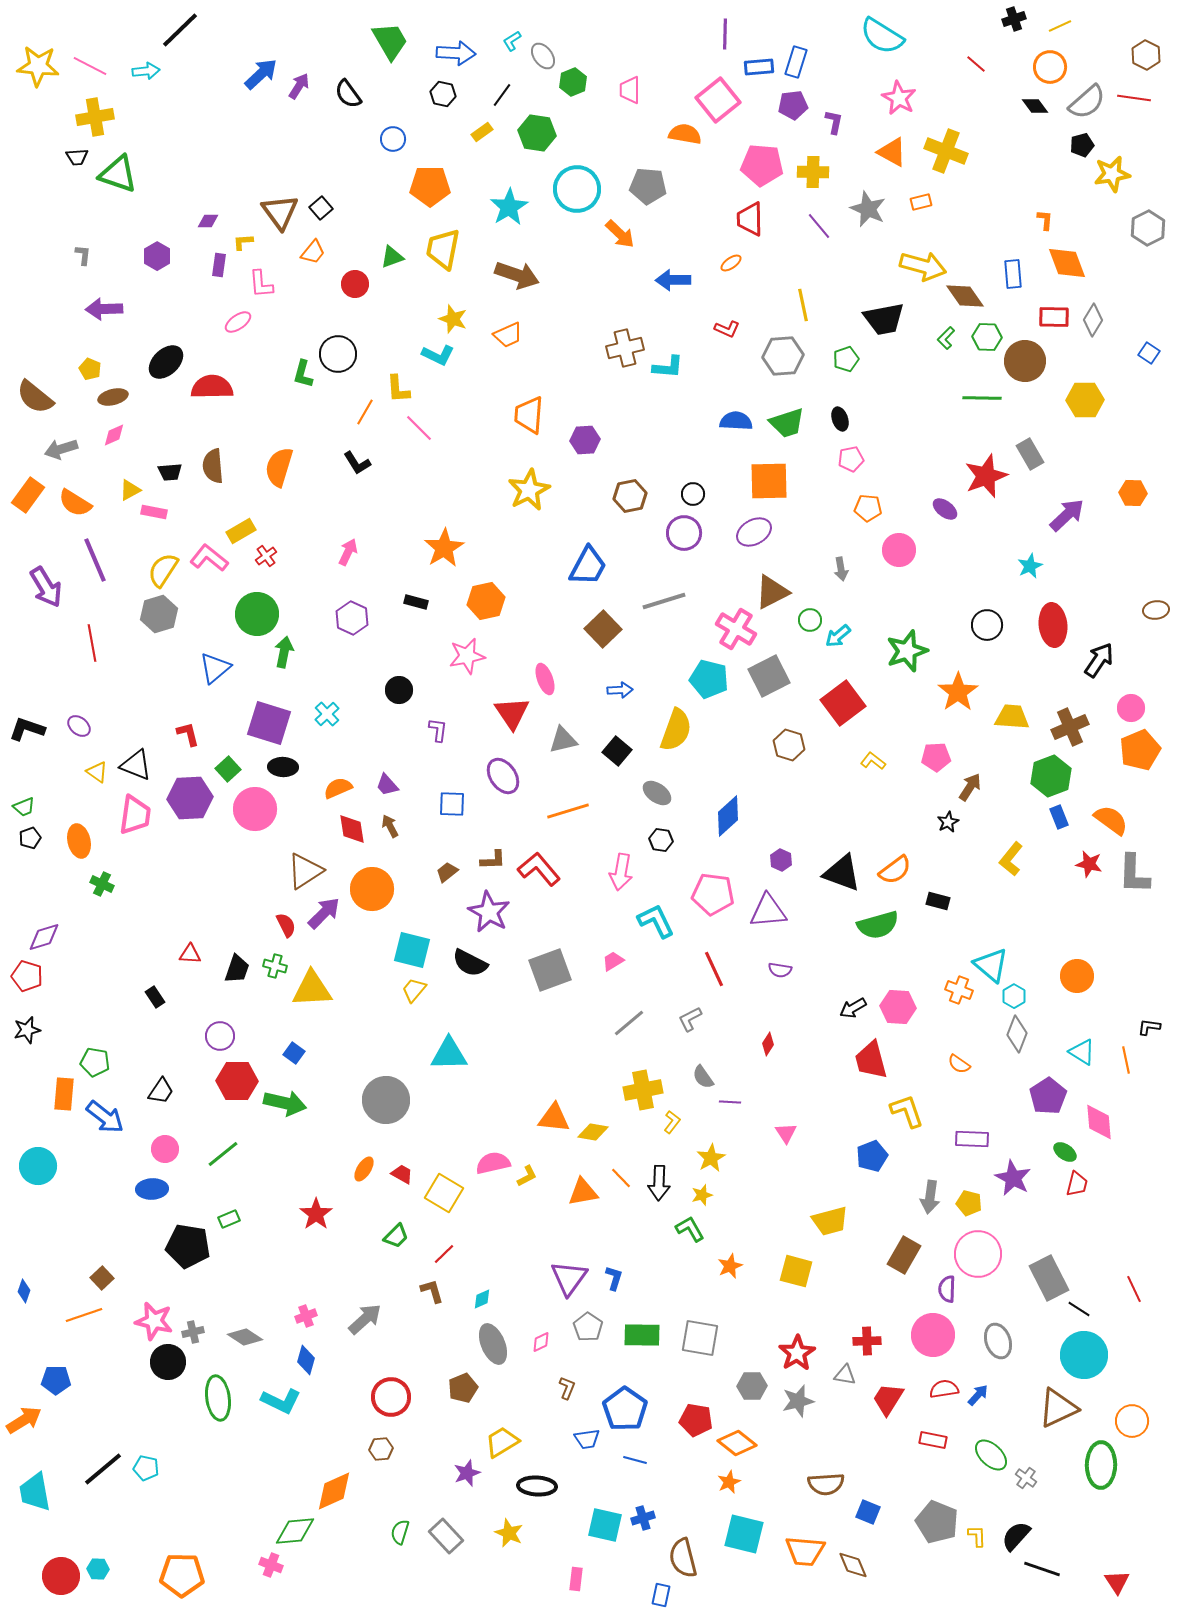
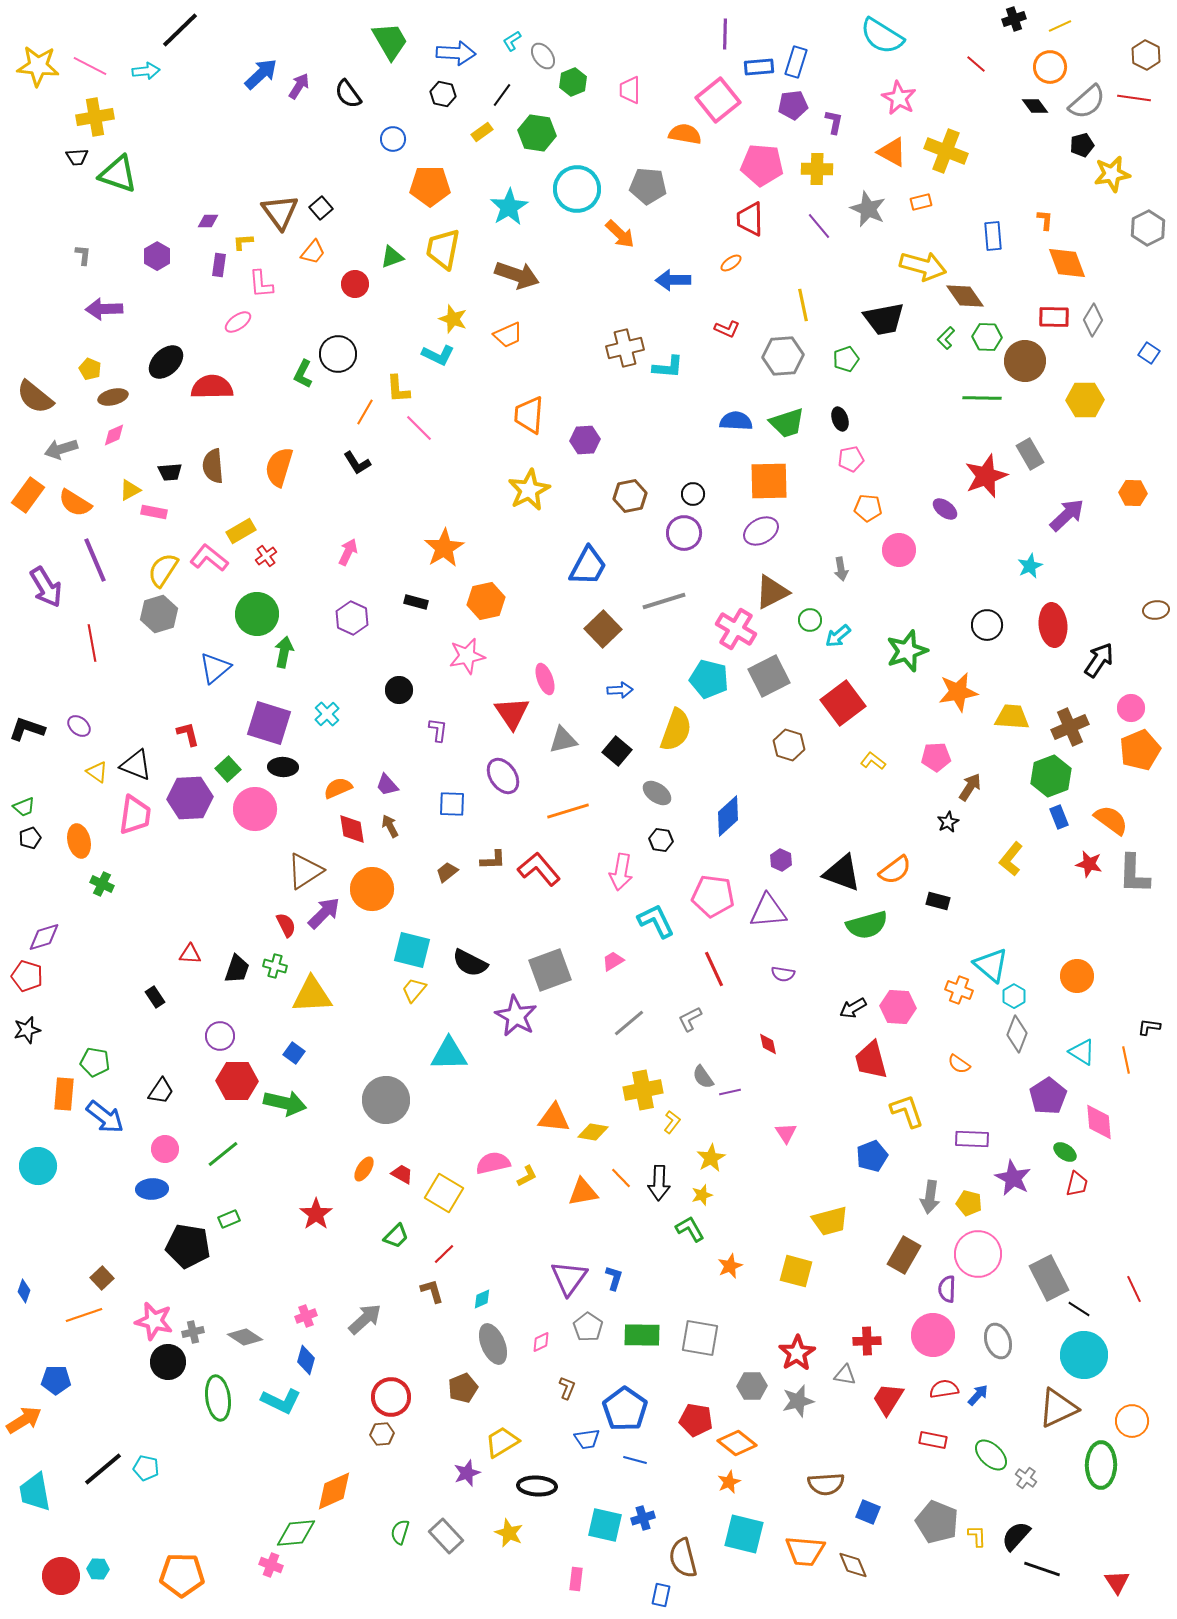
yellow cross at (813, 172): moved 4 px right, 3 px up
blue rectangle at (1013, 274): moved 20 px left, 38 px up
green L-shape at (303, 374): rotated 12 degrees clockwise
purple ellipse at (754, 532): moved 7 px right, 1 px up
orange star at (958, 692): rotated 24 degrees clockwise
pink pentagon at (713, 894): moved 2 px down
purple star at (489, 912): moved 27 px right, 104 px down
green semicircle at (878, 925): moved 11 px left
purple semicircle at (780, 970): moved 3 px right, 4 px down
yellow triangle at (312, 989): moved 6 px down
red diamond at (768, 1044): rotated 45 degrees counterclockwise
purple line at (730, 1102): moved 10 px up; rotated 15 degrees counterclockwise
brown hexagon at (381, 1449): moved 1 px right, 15 px up
green diamond at (295, 1531): moved 1 px right, 2 px down
